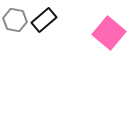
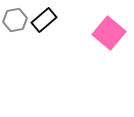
gray hexagon: rotated 20 degrees counterclockwise
